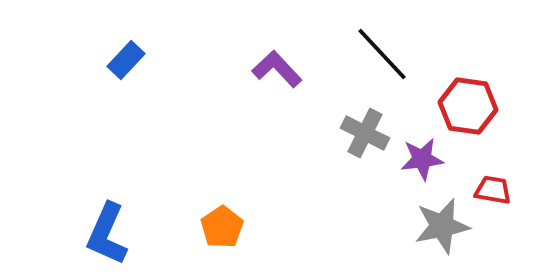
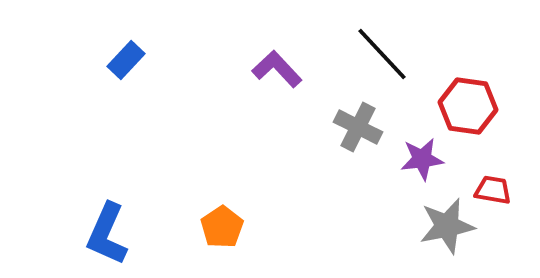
gray cross: moved 7 px left, 6 px up
gray star: moved 5 px right
